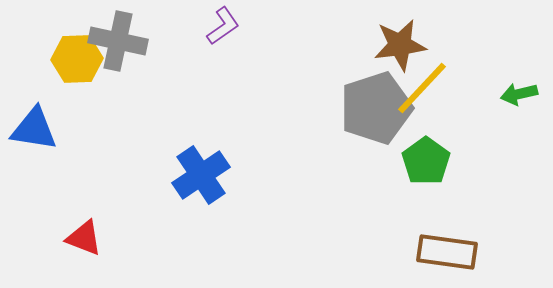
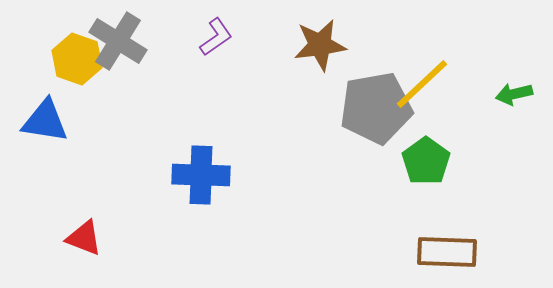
purple L-shape: moved 7 px left, 11 px down
gray cross: rotated 20 degrees clockwise
brown star: moved 80 px left
yellow hexagon: rotated 21 degrees clockwise
yellow line: moved 4 px up; rotated 4 degrees clockwise
green arrow: moved 5 px left
gray pentagon: rotated 8 degrees clockwise
blue triangle: moved 11 px right, 8 px up
blue cross: rotated 36 degrees clockwise
brown rectangle: rotated 6 degrees counterclockwise
